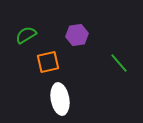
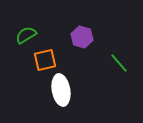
purple hexagon: moved 5 px right, 2 px down; rotated 25 degrees clockwise
orange square: moved 3 px left, 2 px up
white ellipse: moved 1 px right, 9 px up
